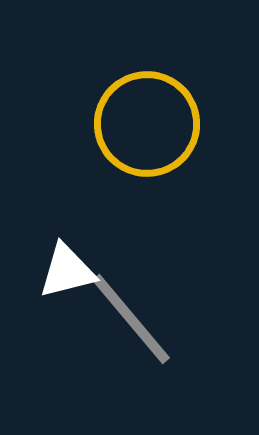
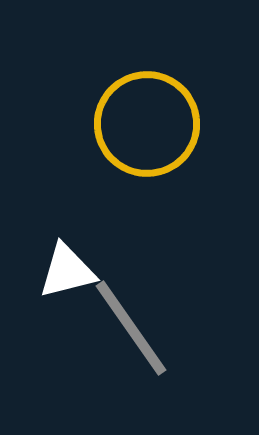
gray line: moved 9 px down; rotated 5 degrees clockwise
